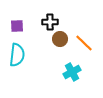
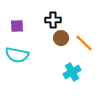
black cross: moved 3 px right, 2 px up
brown circle: moved 1 px right, 1 px up
cyan semicircle: rotated 95 degrees clockwise
